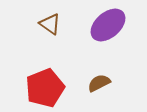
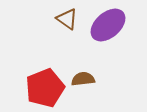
brown triangle: moved 17 px right, 5 px up
brown semicircle: moved 16 px left, 4 px up; rotated 20 degrees clockwise
